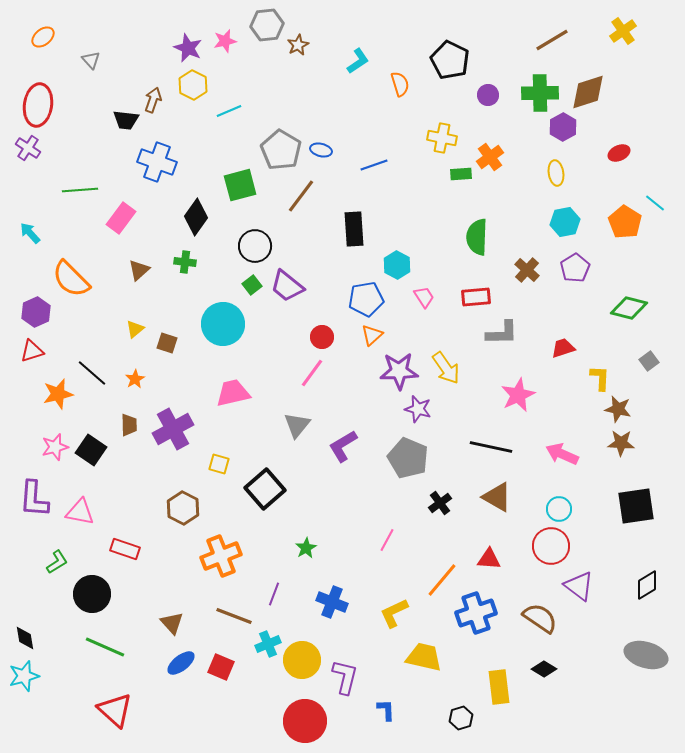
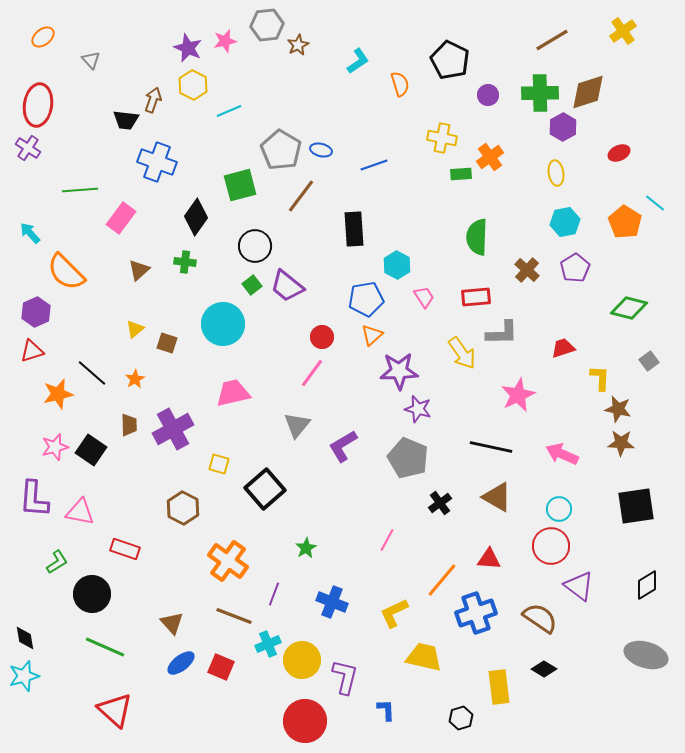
orange semicircle at (71, 279): moved 5 px left, 7 px up
yellow arrow at (446, 368): moved 16 px right, 15 px up
orange cross at (221, 556): moved 7 px right, 5 px down; rotated 33 degrees counterclockwise
